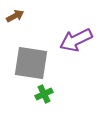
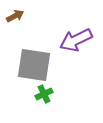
gray square: moved 3 px right, 2 px down
